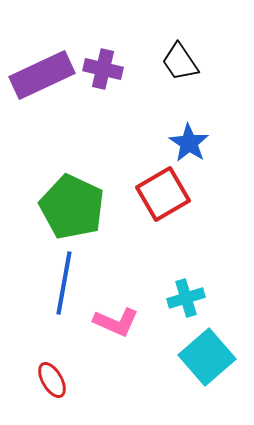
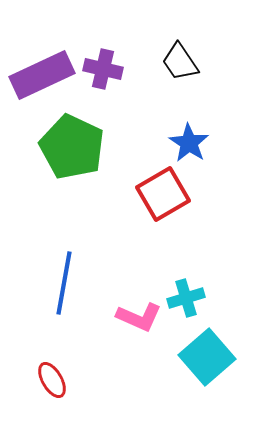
green pentagon: moved 60 px up
pink L-shape: moved 23 px right, 5 px up
